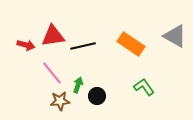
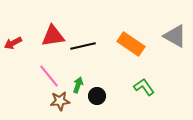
red arrow: moved 13 px left, 2 px up; rotated 138 degrees clockwise
pink line: moved 3 px left, 3 px down
